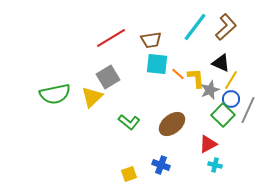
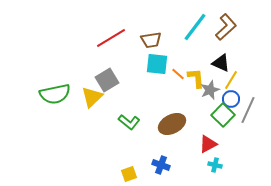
gray square: moved 1 px left, 3 px down
brown ellipse: rotated 12 degrees clockwise
